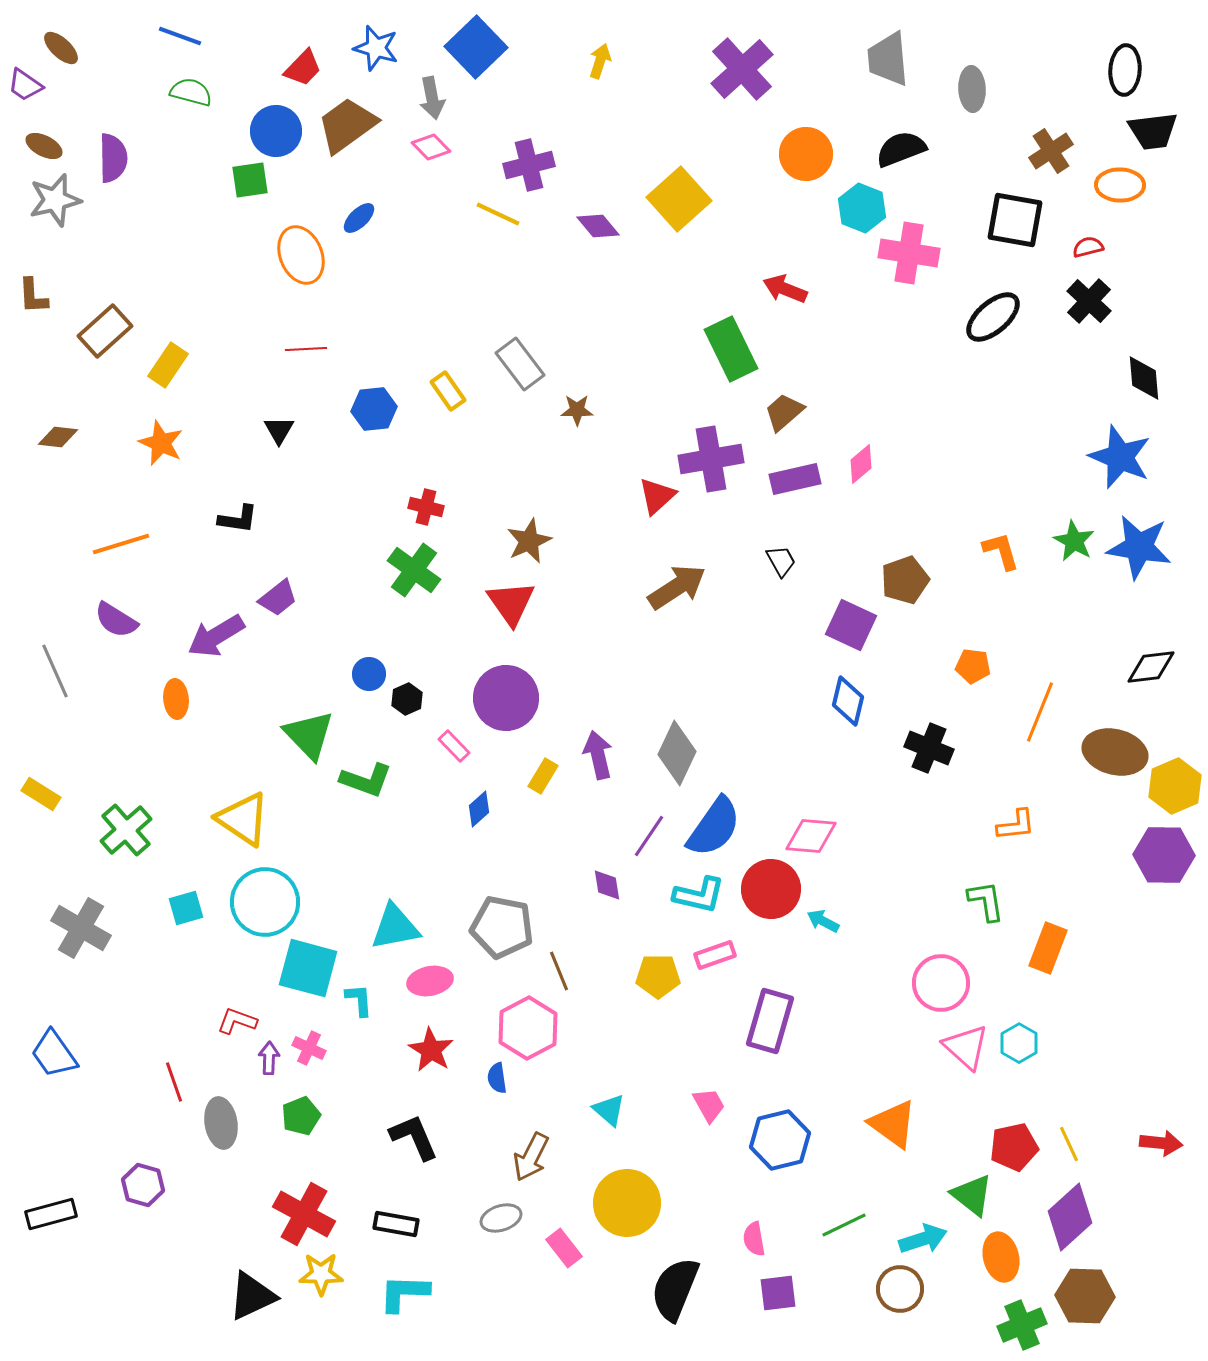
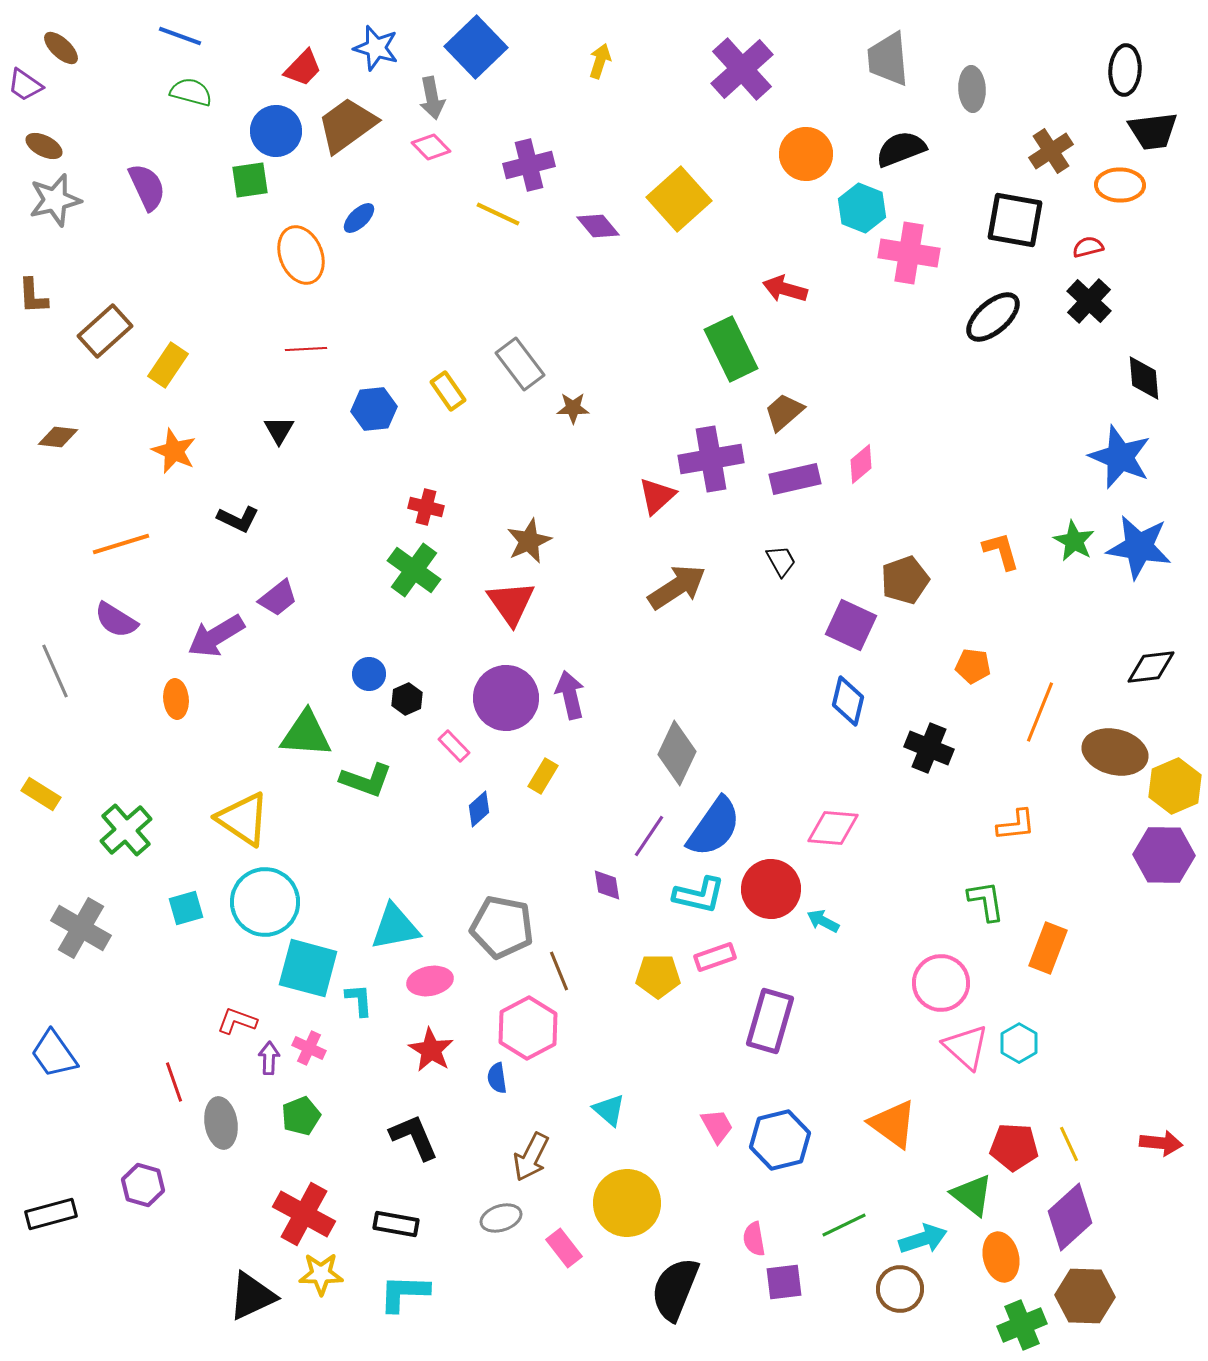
purple semicircle at (113, 158): moved 34 px right, 29 px down; rotated 24 degrees counterclockwise
red arrow at (785, 289): rotated 6 degrees counterclockwise
brown star at (577, 410): moved 4 px left, 2 px up
orange star at (161, 443): moved 13 px right, 8 px down
black L-shape at (238, 519): rotated 18 degrees clockwise
green triangle at (309, 735): moved 3 px left, 1 px up; rotated 42 degrees counterclockwise
purple arrow at (598, 755): moved 28 px left, 60 px up
pink diamond at (811, 836): moved 22 px right, 8 px up
pink rectangle at (715, 955): moved 2 px down
pink trapezoid at (709, 1105): moved 8 px right, 21 px down
red pentagon at (1014, 1147): rotated 15 degrees clockwise
purple square at (778, 1293): moved 6 px right, 11 px up
